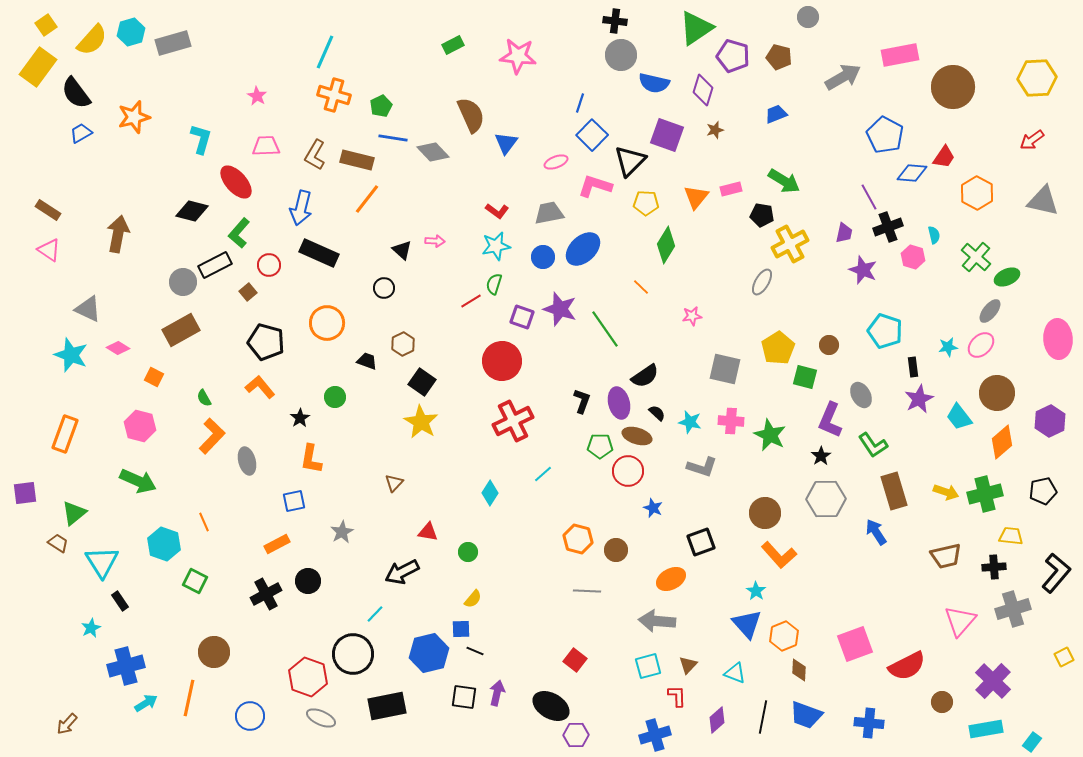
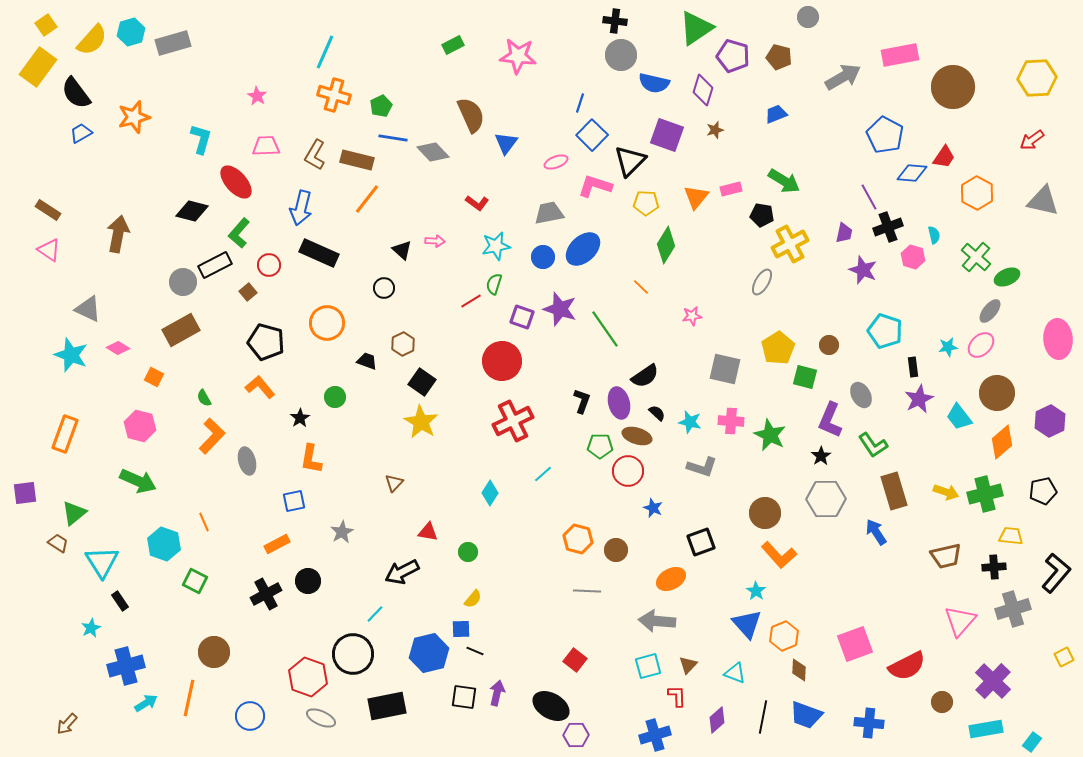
red L-shape at (497, 211): moved 20 px left, 8 px up
